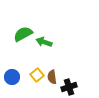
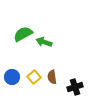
yellow square: moved 3 px left, 2 px down
black cross: moved 6 px right
